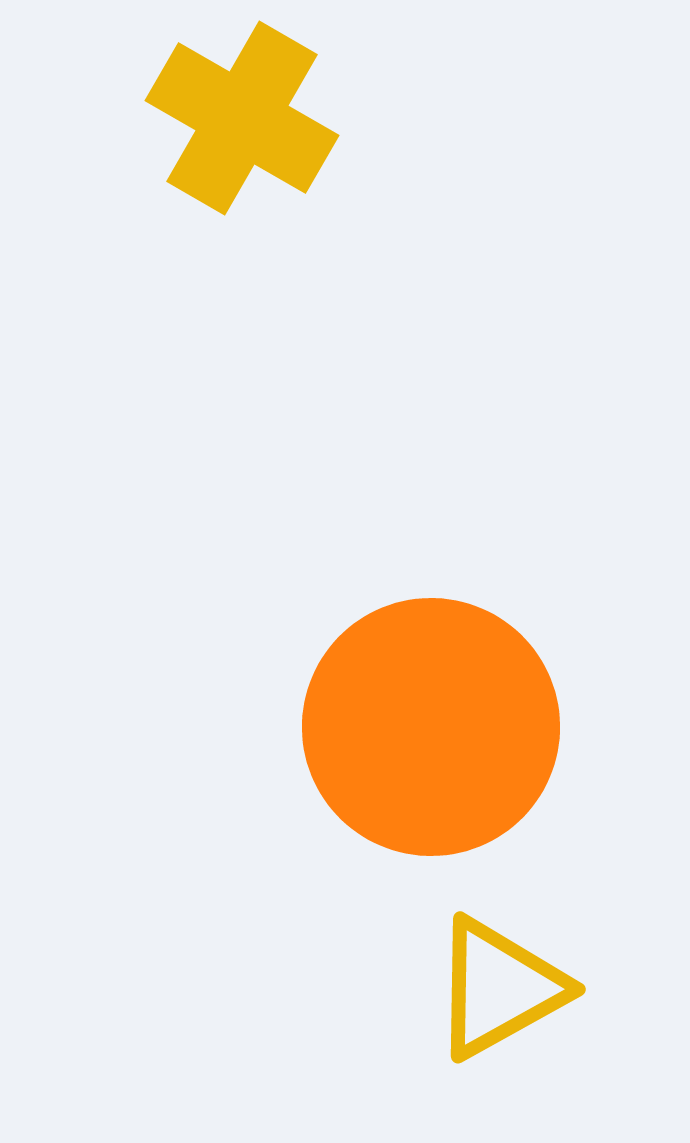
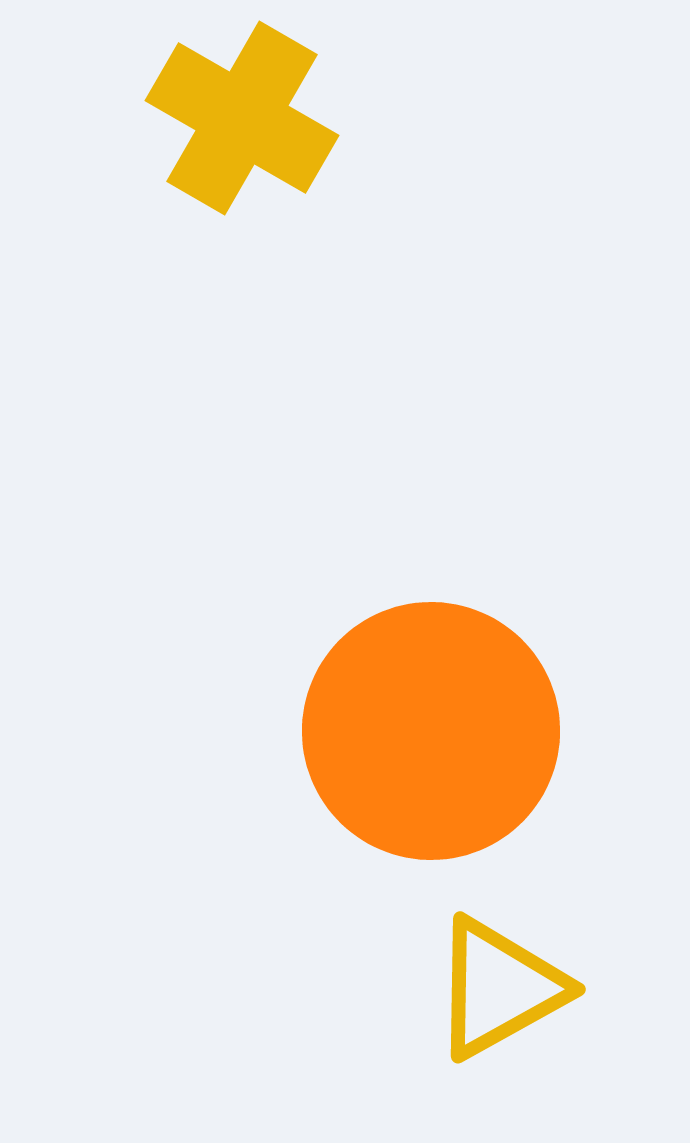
orange circle: moved 4 px down
